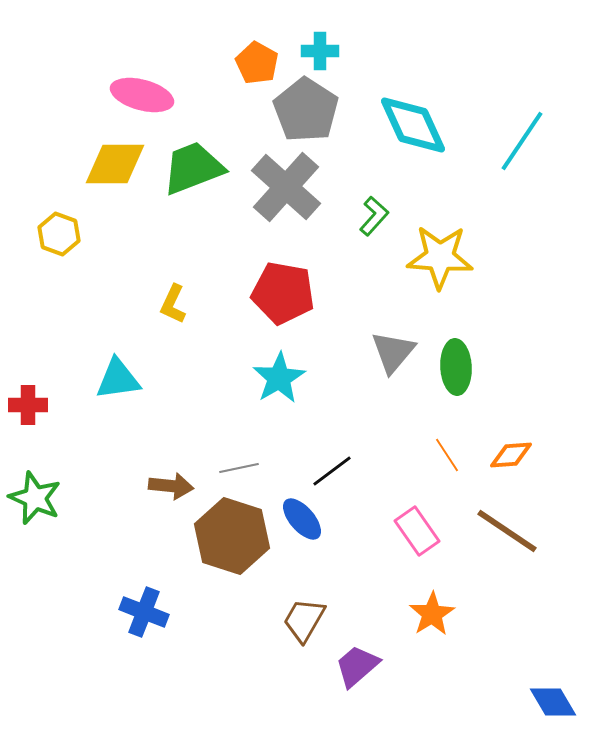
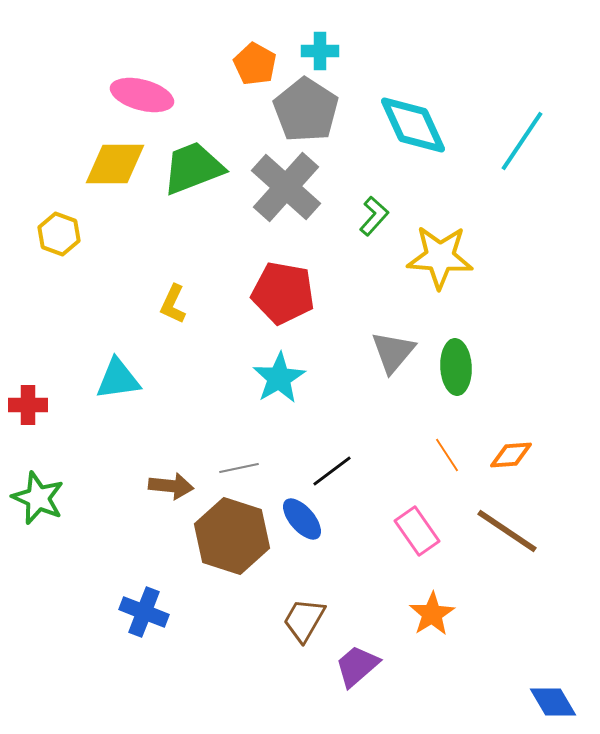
orange pentagon: moved 2 px left, 1 px down
green star: moved 3 px right
